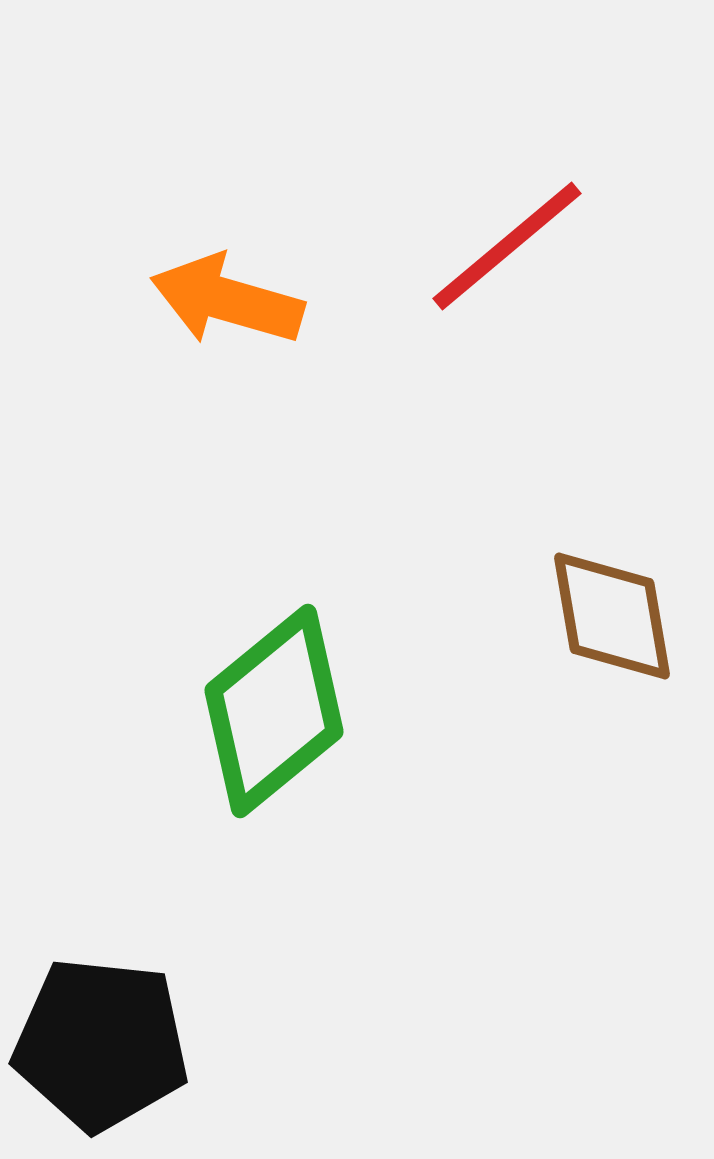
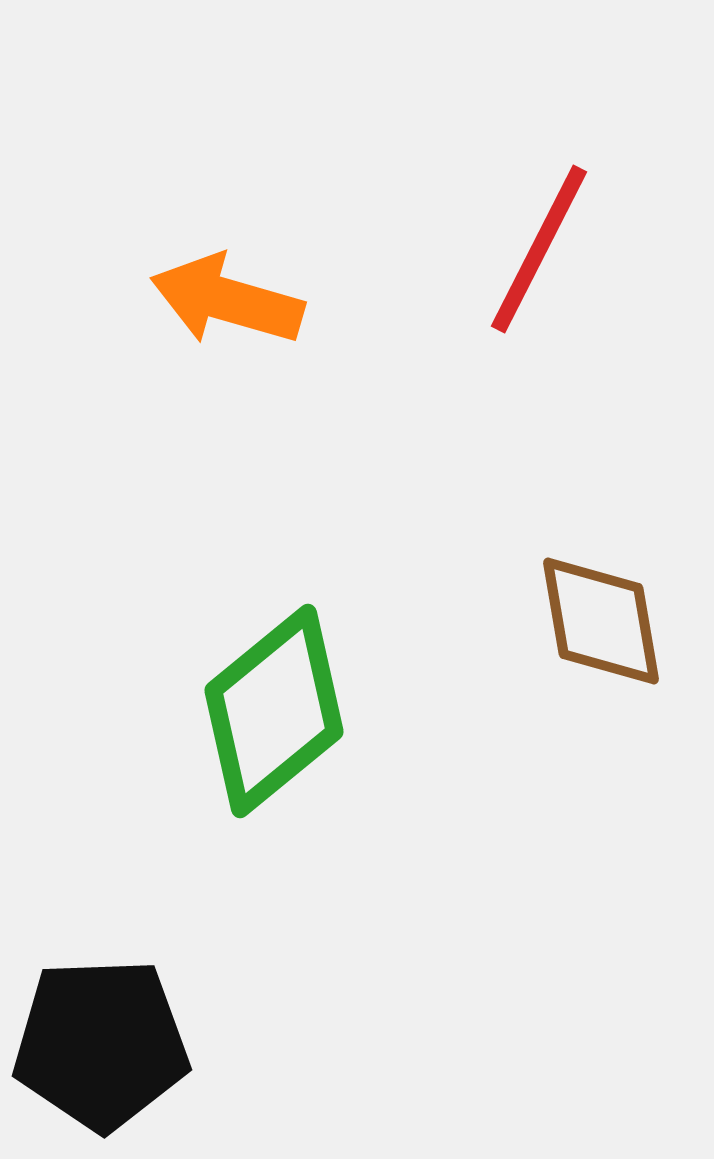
red line: moved 32 px right, 3 px down; rotated 23 degrees counterclockwise
brown diamond: moved 11 px left, 5 px down
black pentagon: rotated 8 degrees counterclockwise
